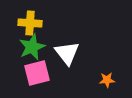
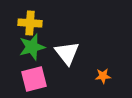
green star: rotated 8 degrees clockwise
pink square: moved 3 px left, 6 px down
orange star: moved 4 px left, 4 px up
